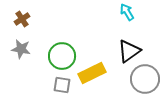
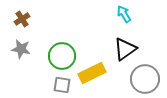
cyan arrow: moved 3 px left, 2 px down
black triangle: moved 4 px left, 2 px up
